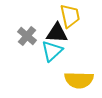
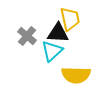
yellow trapezoid: moved 3 px down
black triangle: moved 1 px right
yellow semicircle: moved 3 px left, 5 px up
